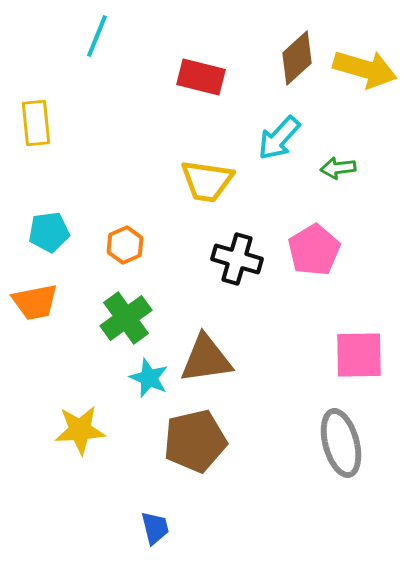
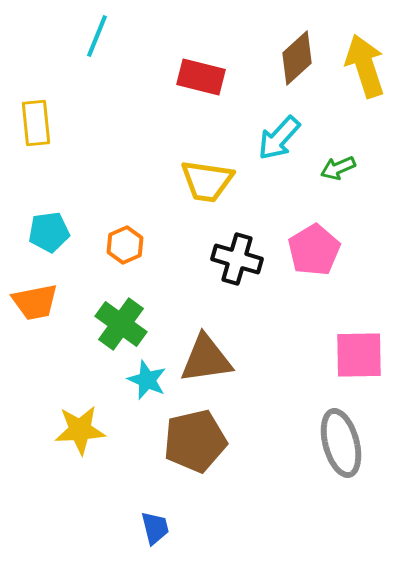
yellow arrow: moved 3 px up; rotated 124 degrees counterclockwise
green arrow: rotated 16 degrees counterclockwise
green cross: moved 5 px left, 6 px down; rotated 18 degrees counterclockwise
cyan star: moved 2 px left, 2 px down
